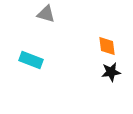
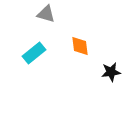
orange diamond: moved 27 px left
cyan rectangle: moved 3 px right, 7 px up; rotated 60 degrees counterclockwise
